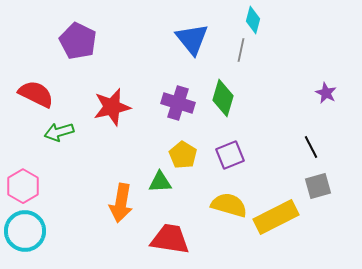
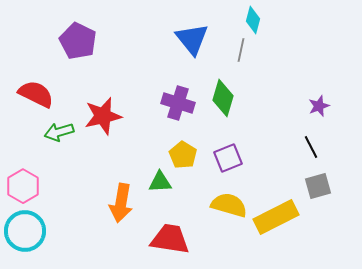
purple star: moved 7 px left, 13 px down; rotated 25 degrees clockwise
red star: moved 9 px left, 9 px down
purple square: moved 2 px left, 3 px down
